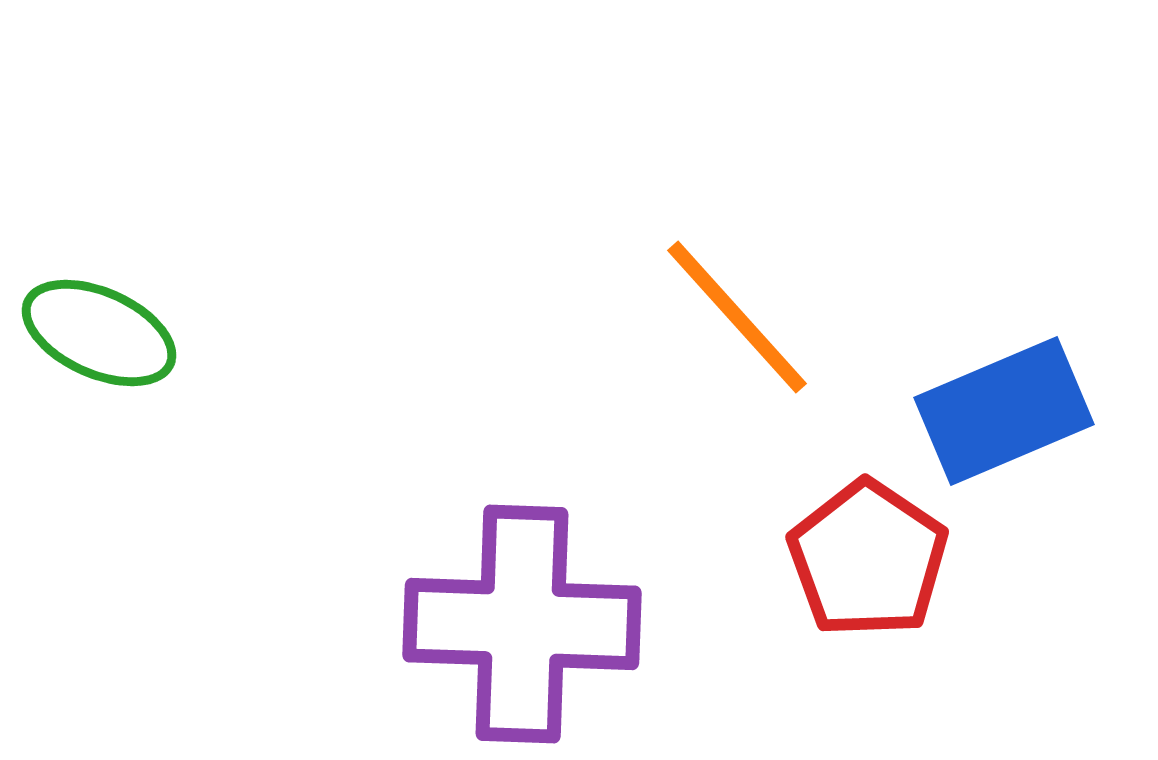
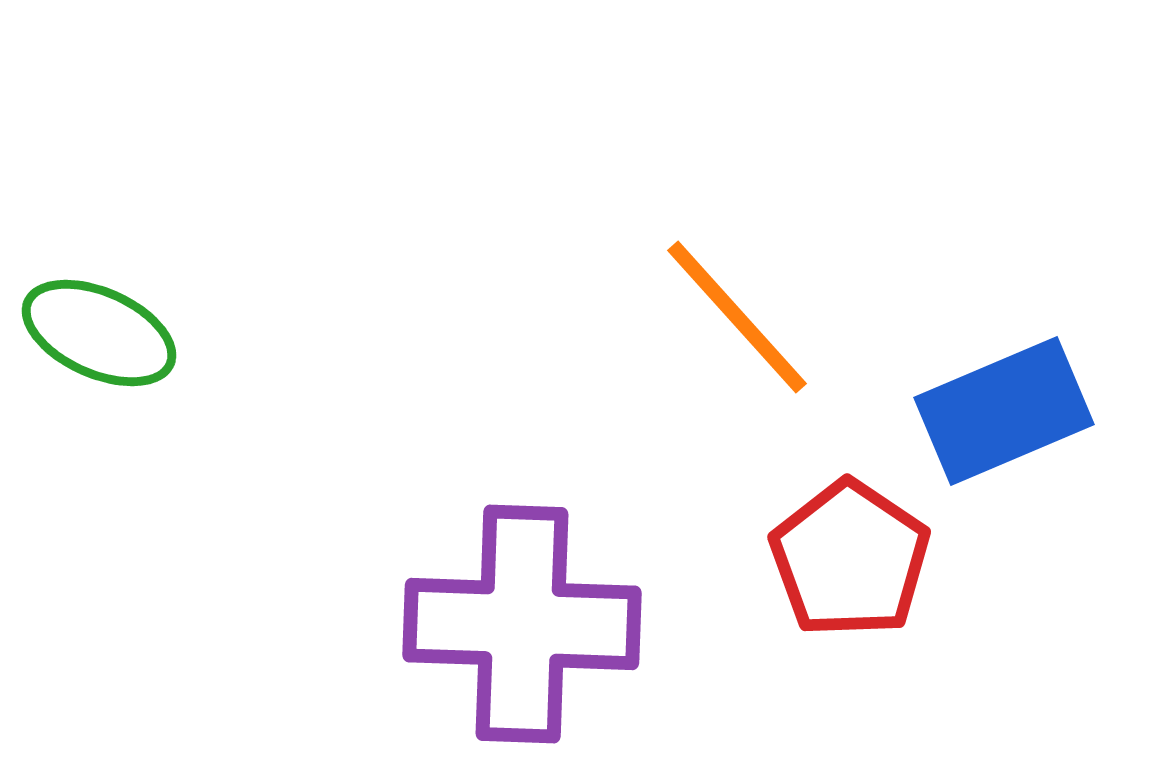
red pentagon: moved 18 px left
